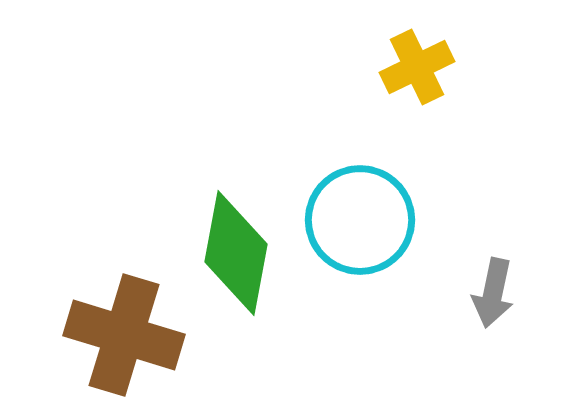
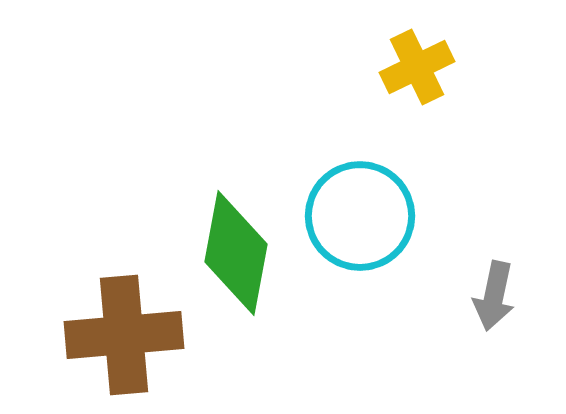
cyan circle: moved 4 px up
gray arrow: moved 1 px right, 3 px down
brown cross: rotated 22 degrees counterclockwise
